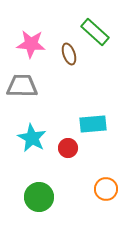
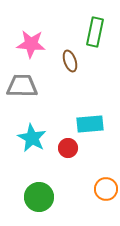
green rectangle: rotated 60 degrees clockwise
brown ellipse: moved 1 px right, 7 px down
cyan rectangle: moved 3 px left
